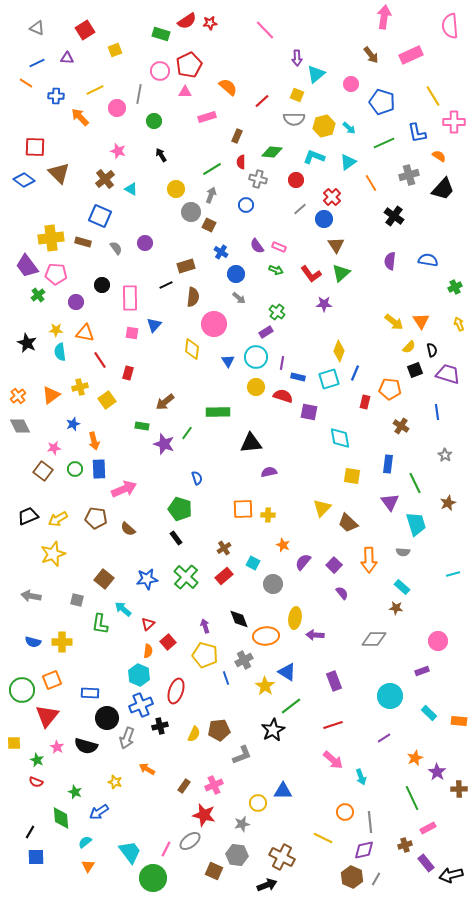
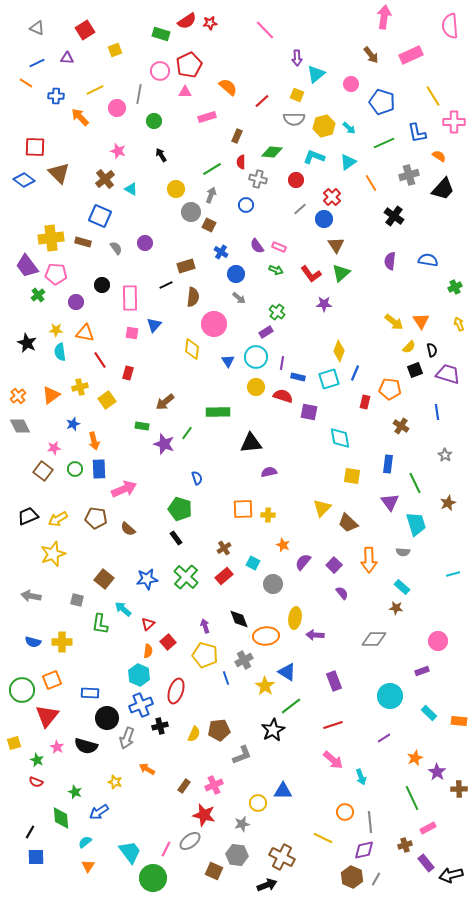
yellow square at (14, 743): rotated 16 degrees counterclockwise
